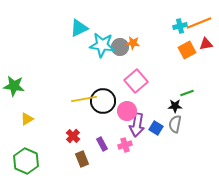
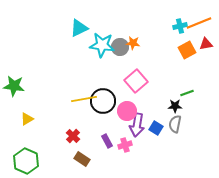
purple rectangle: moved 5 px right, 3 px up
brown rectangle: rotated 35 degrees counterclockwise
